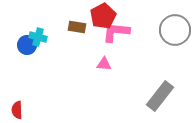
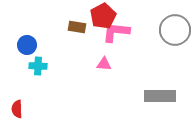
cyan cross: moved 29 px down; rotated 12 degrees counterclockwise
gray rectangle: rotated 52 degrees clockwise
red semicircle: moved 1 px up
